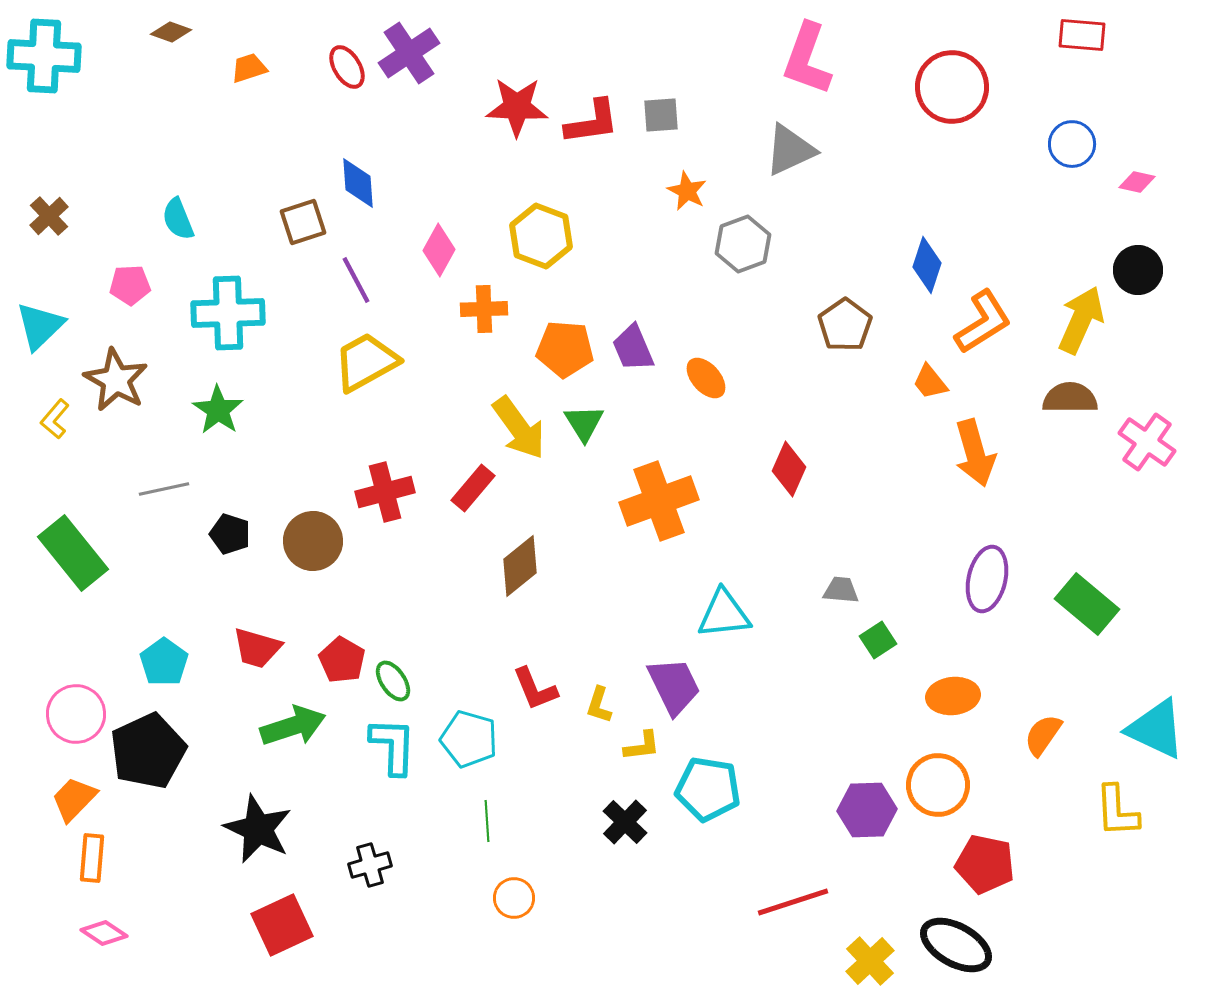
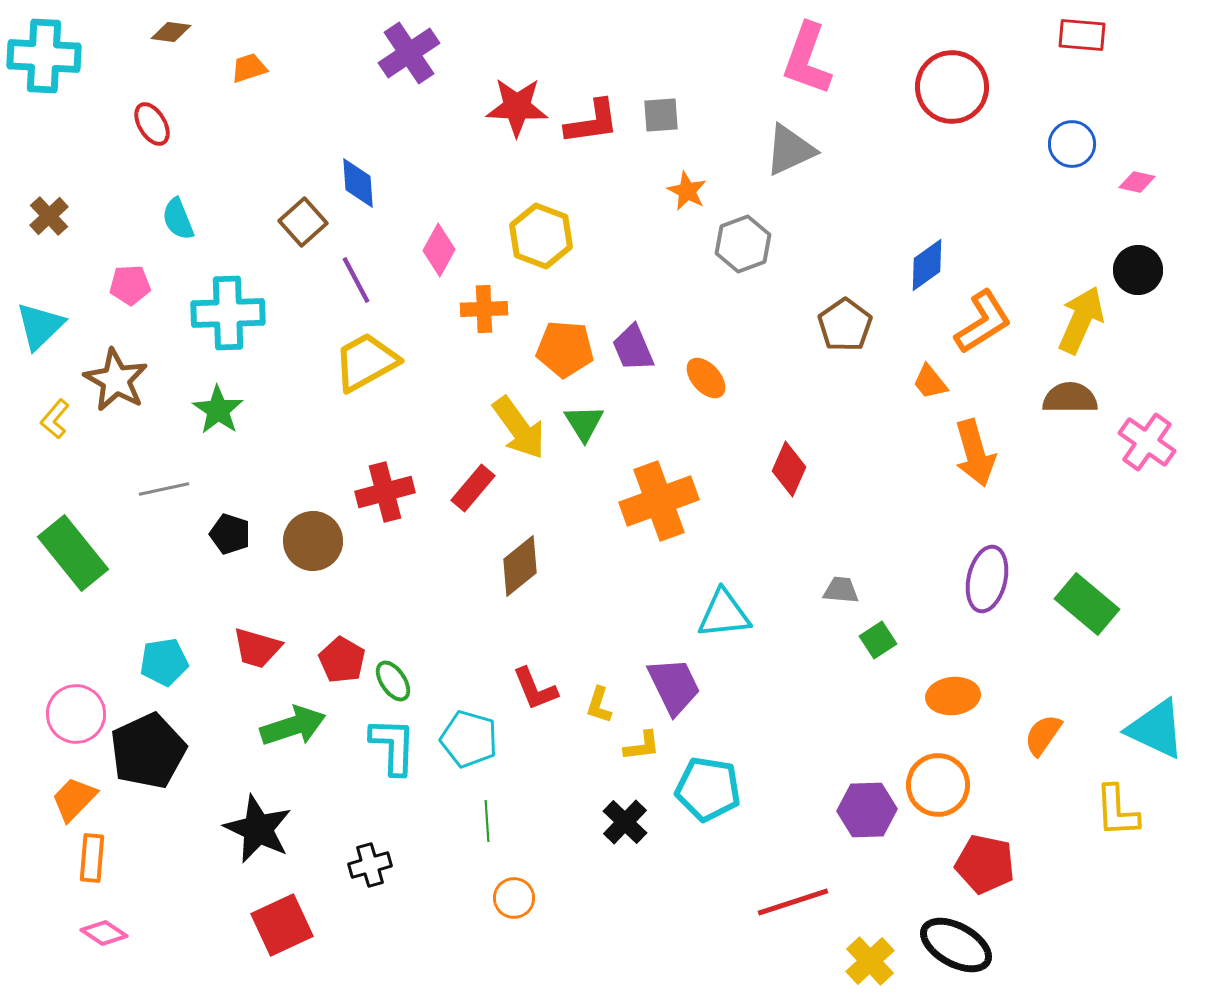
brown diamond at (171, 32): rotated 12 degrees counterclockwise
red ellipse at (347, 67): moved 195 px left, 57 px down
brown square at (303, 222): rotated 24 degrees counterclockwise
blue diamond at (927, 265): rotated 36 degrees clockwise
cyan pentagon at (164, 662): rotated 27 degrees clockwise
